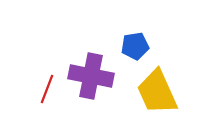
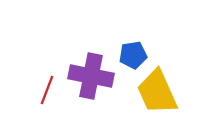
blue pentagon: moved 2 px left, 9 px down
red line: moved 1 px down
